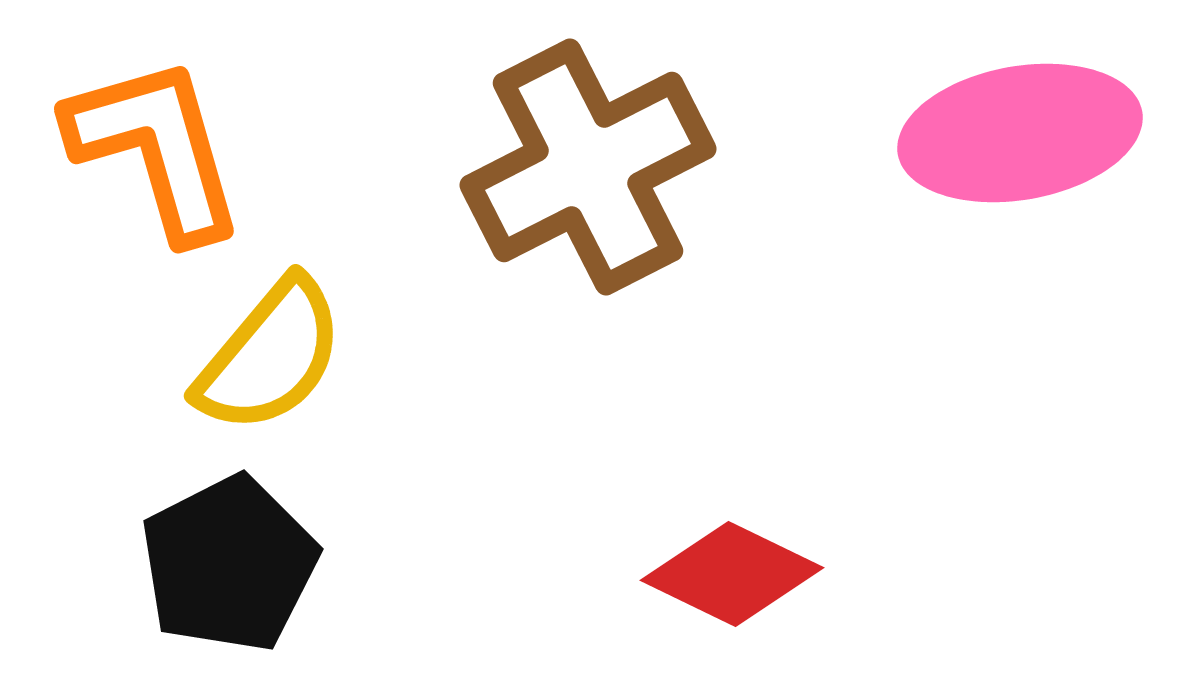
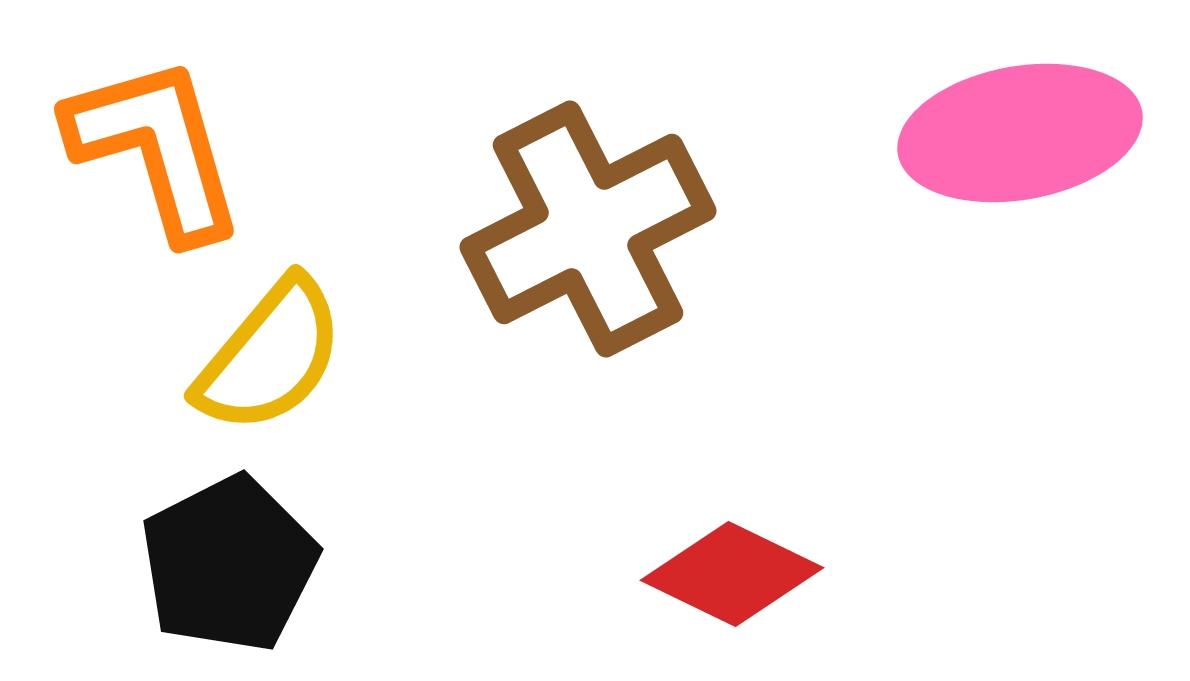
brown cross: moved 62 px down
